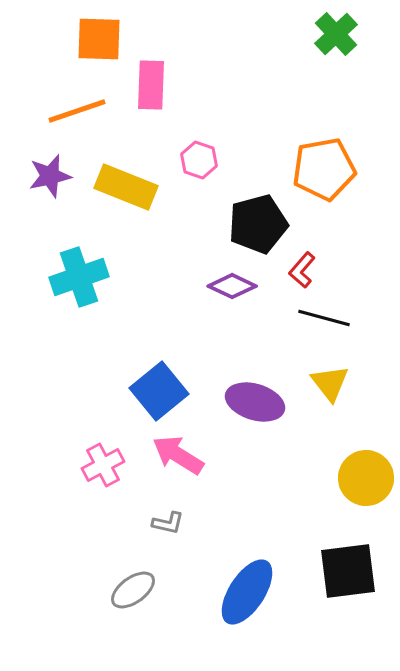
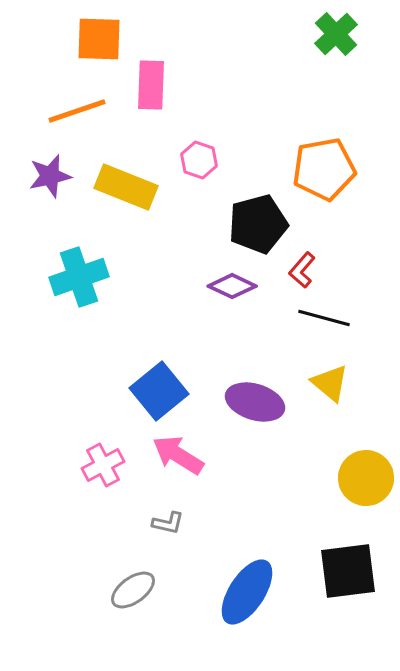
yellow triangle: rotated 12 degrees counterclockwise
